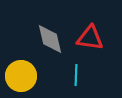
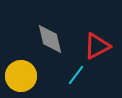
red triangle: moved 7 px right, 8 px down; rotated 36 degrees counterclockwise
cyan line: rotated 35 degrees clockwise
